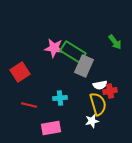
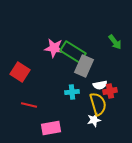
red square: rotated 24 degrees counterclockwise
cyan cross: moved 12 px right, 6 px up
white star: moved 2 px right, 1 px up
